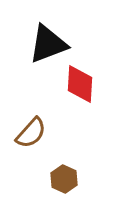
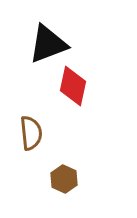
red diamond: moved 7 px left, 2 px down; rotated 9 degrees clockwise
brown semicircle: rotated 48 degrees counterclockwise
